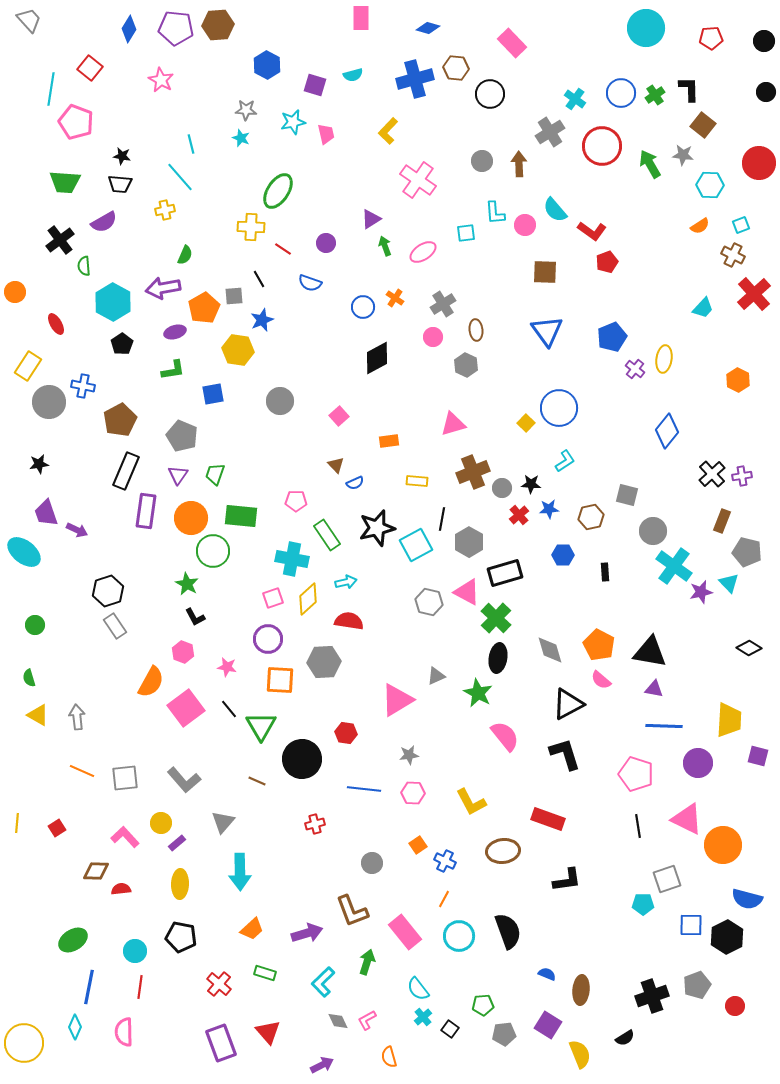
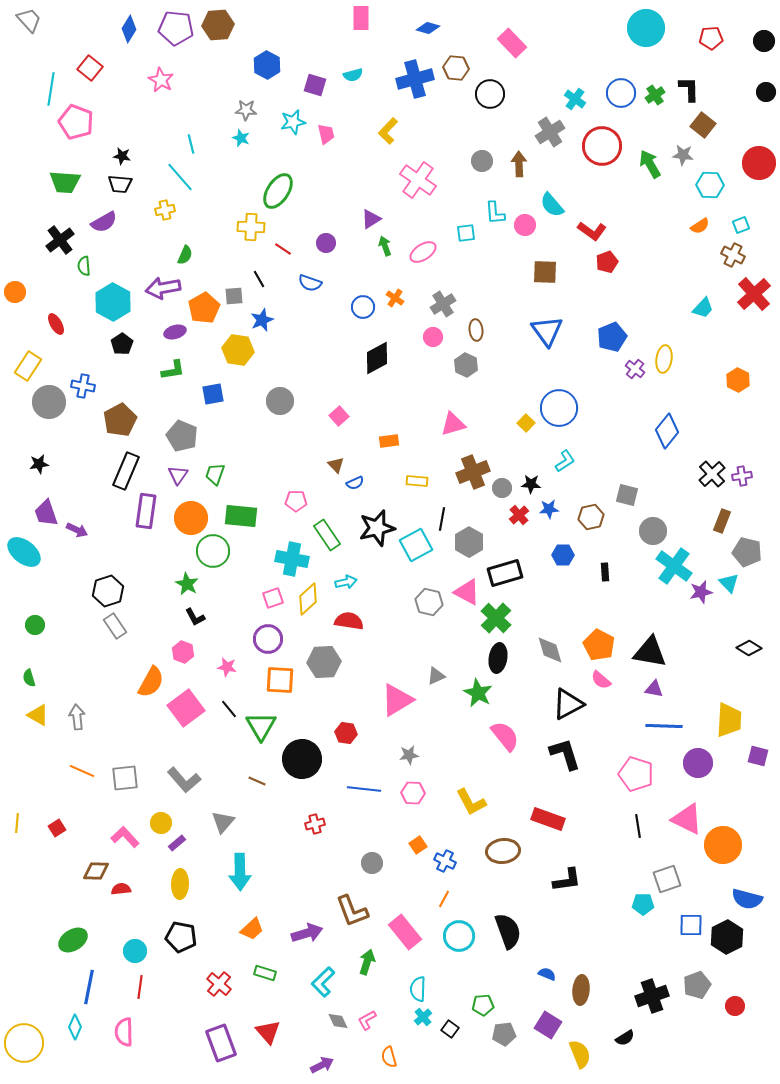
cyan semicircle at (555, 210): moved 3 px left, 5 px up
cyan semicircle at (418, 989): rotated 40 degrees clockwise
